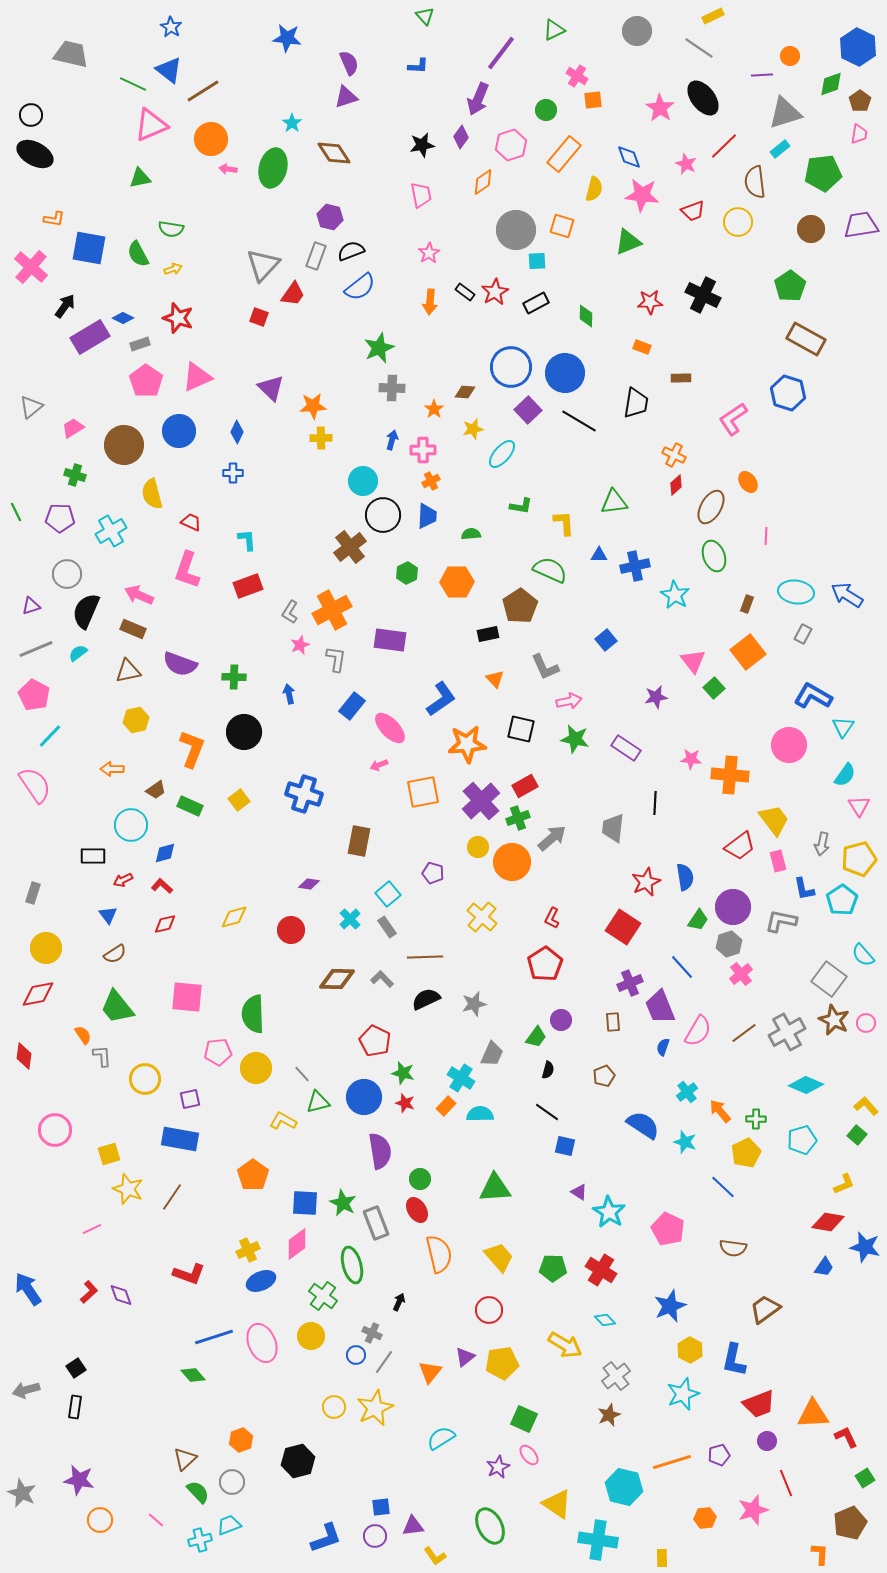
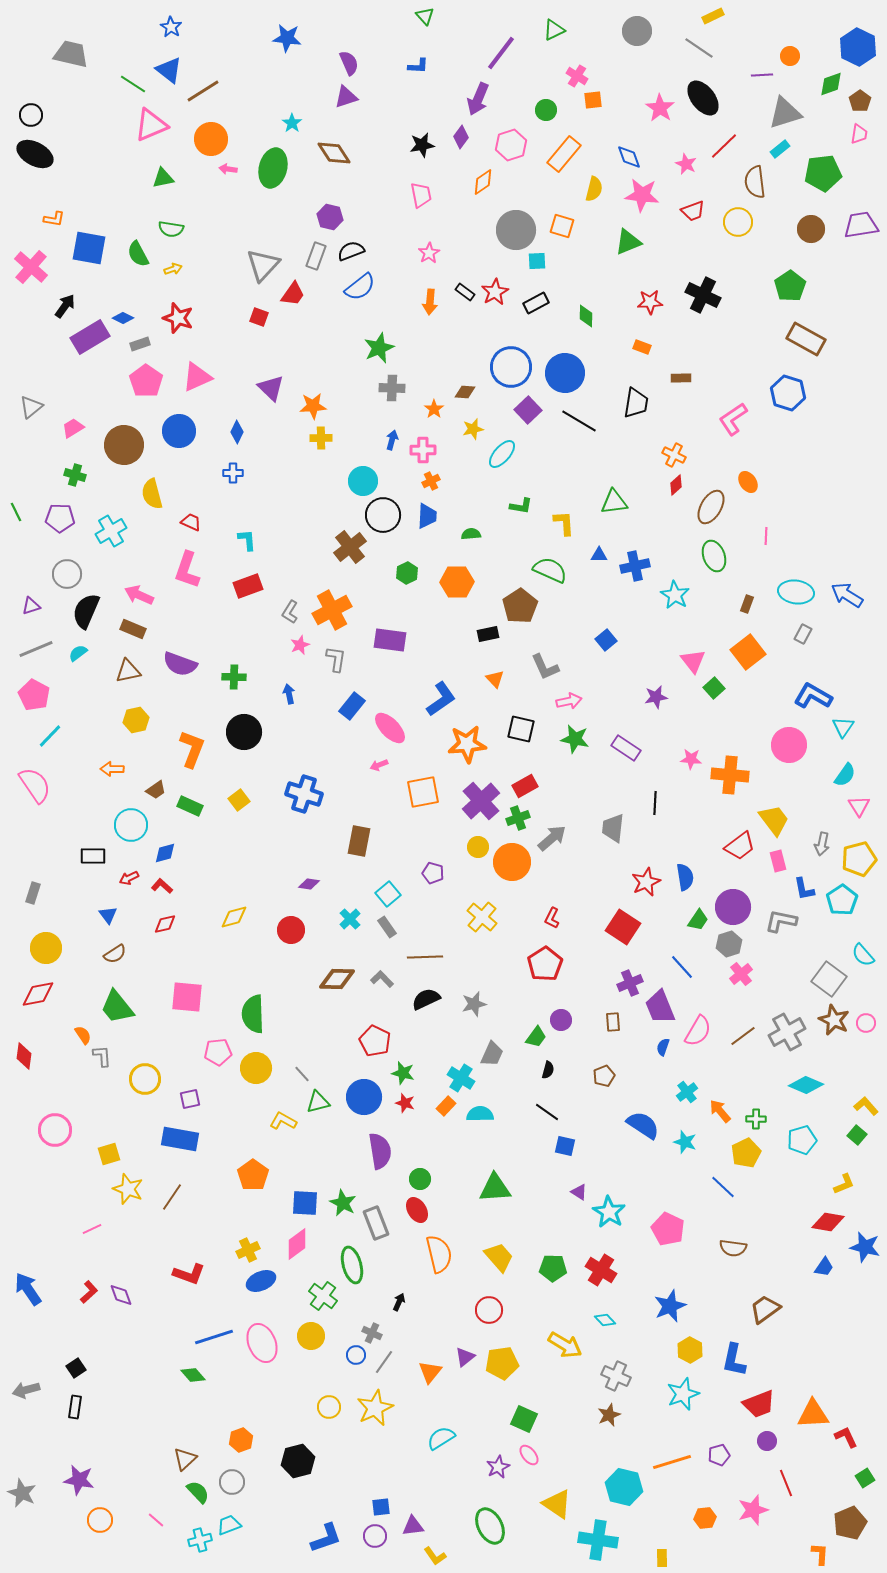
green line at (133, 84): rotated 8 degrees clockwise
green triangle at (140, 178): moved 23 px right
red arrow at (123, 880): moved 6 px right, 2 px up
brown line at (744, 1033): moved 1 px left, 3 px down
gray cross at (616, 1376): rotated 28 degrees counterclockwise
yellow circle at (334, 1407): moved 5 px left
